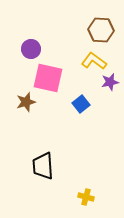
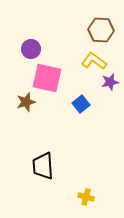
pink square: moved 1 px left
